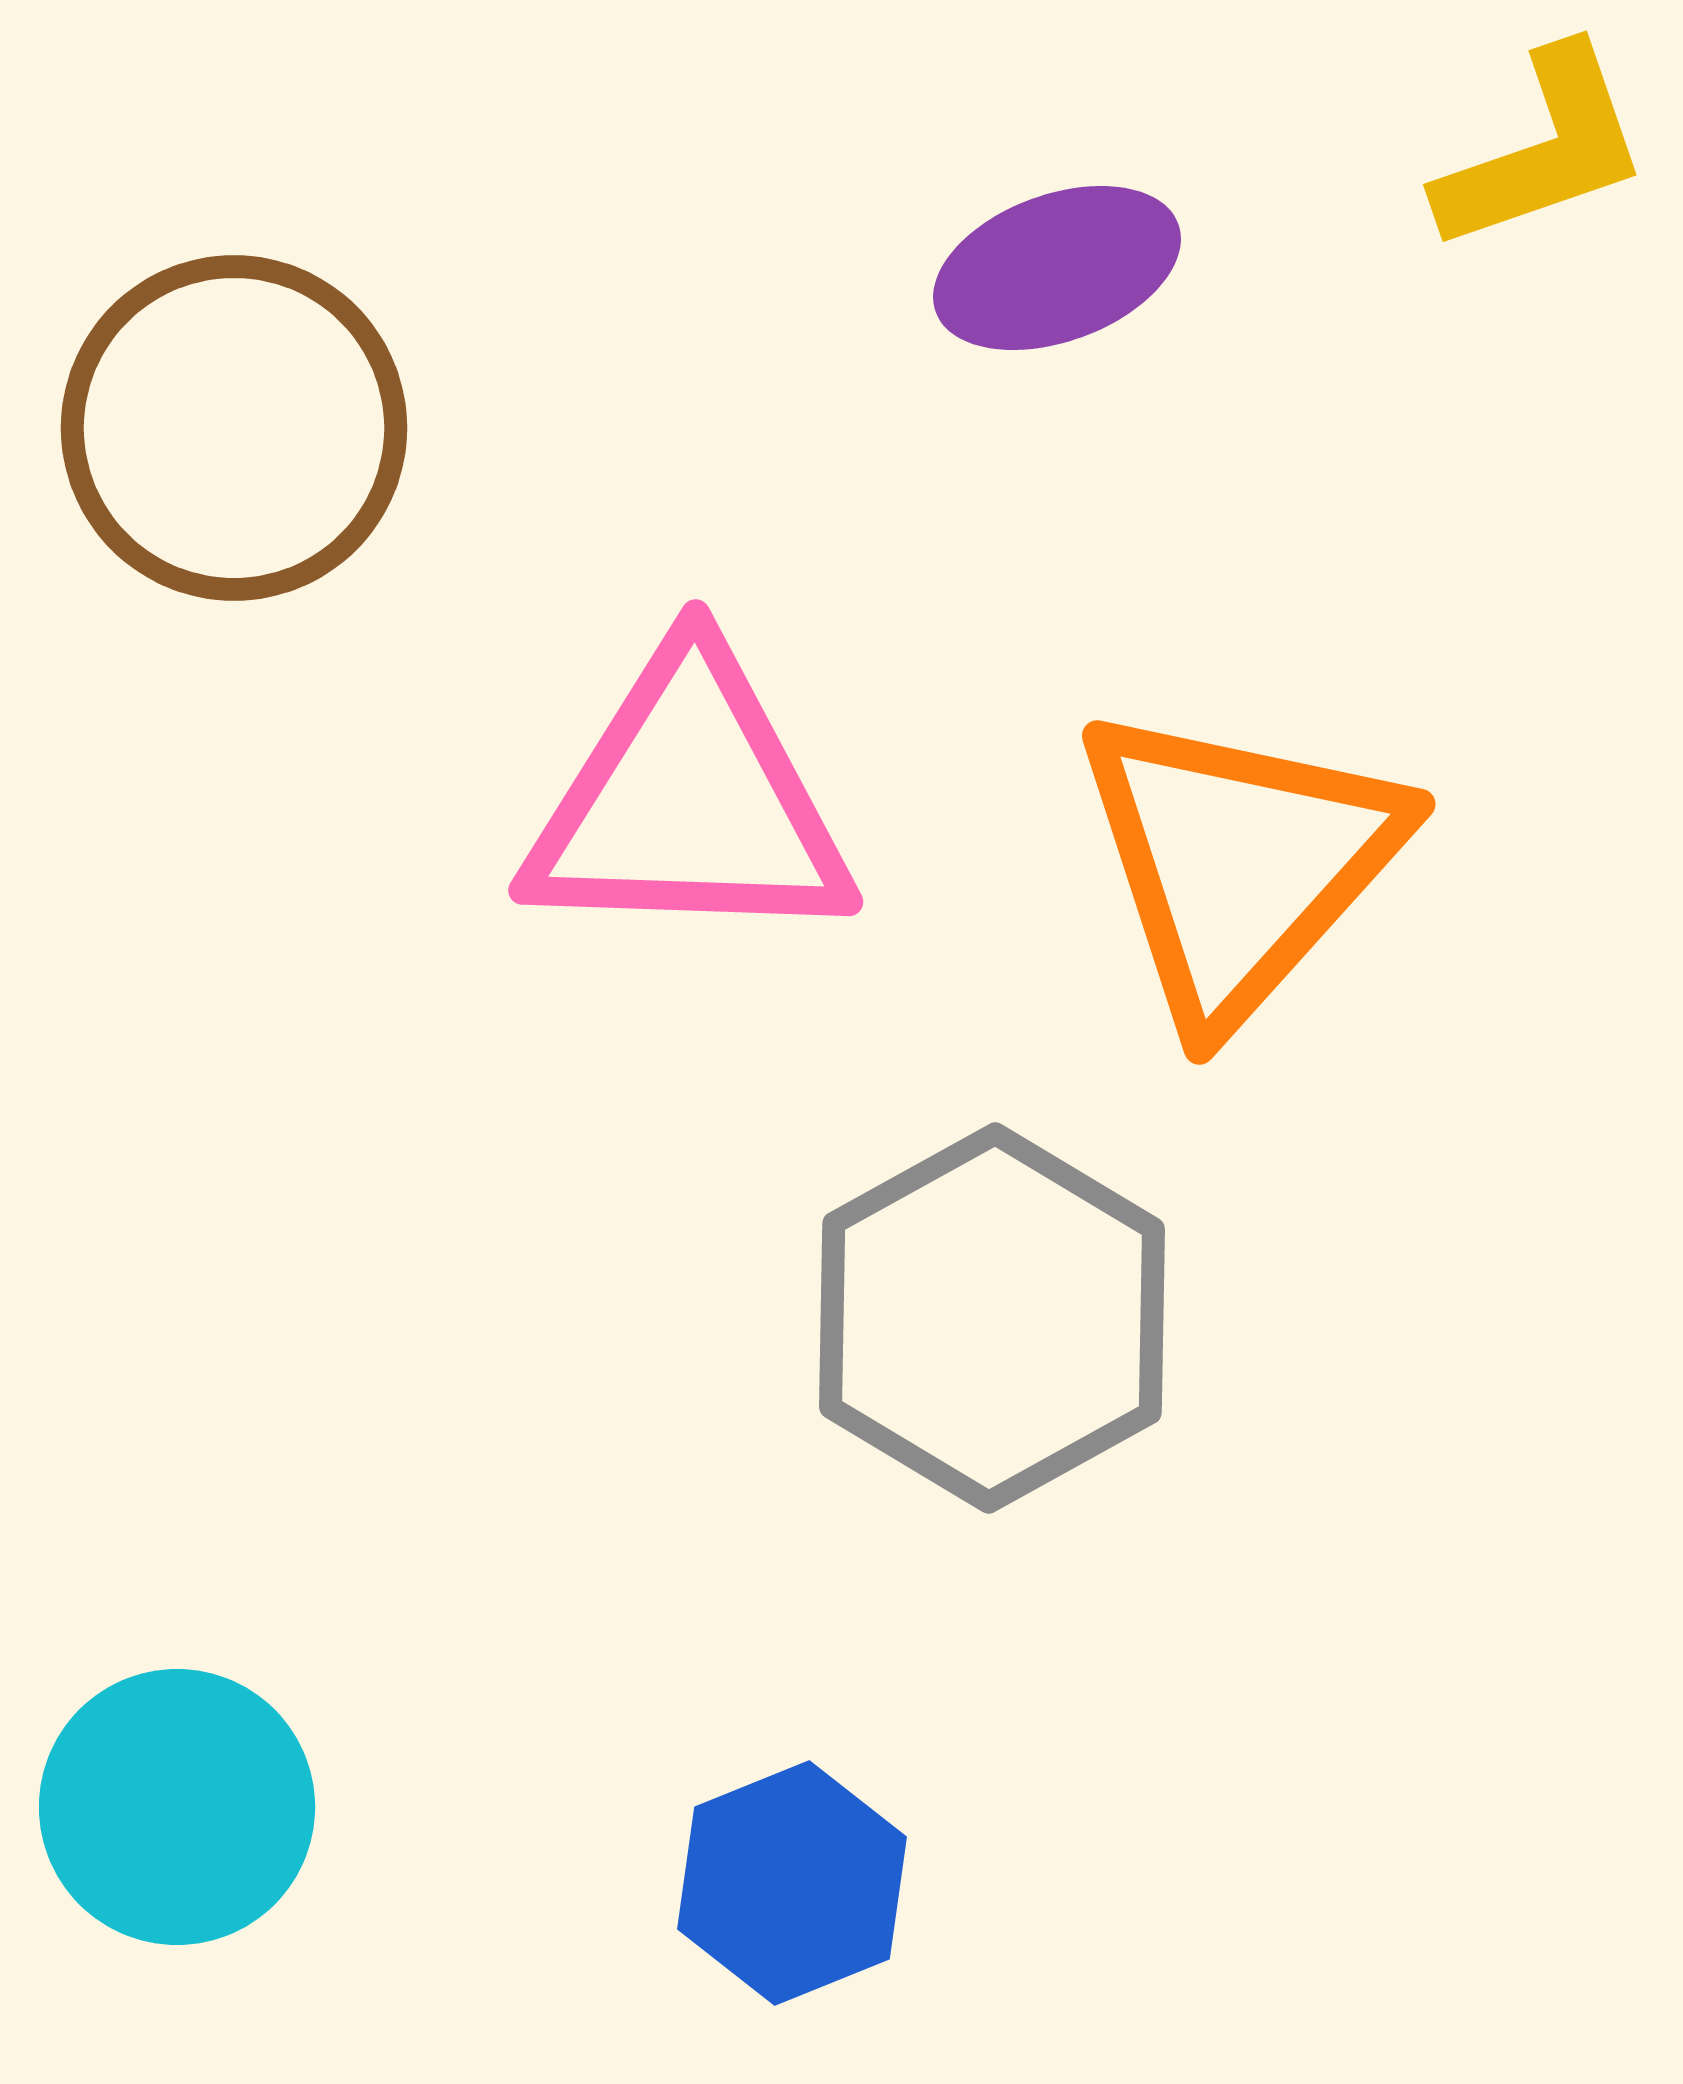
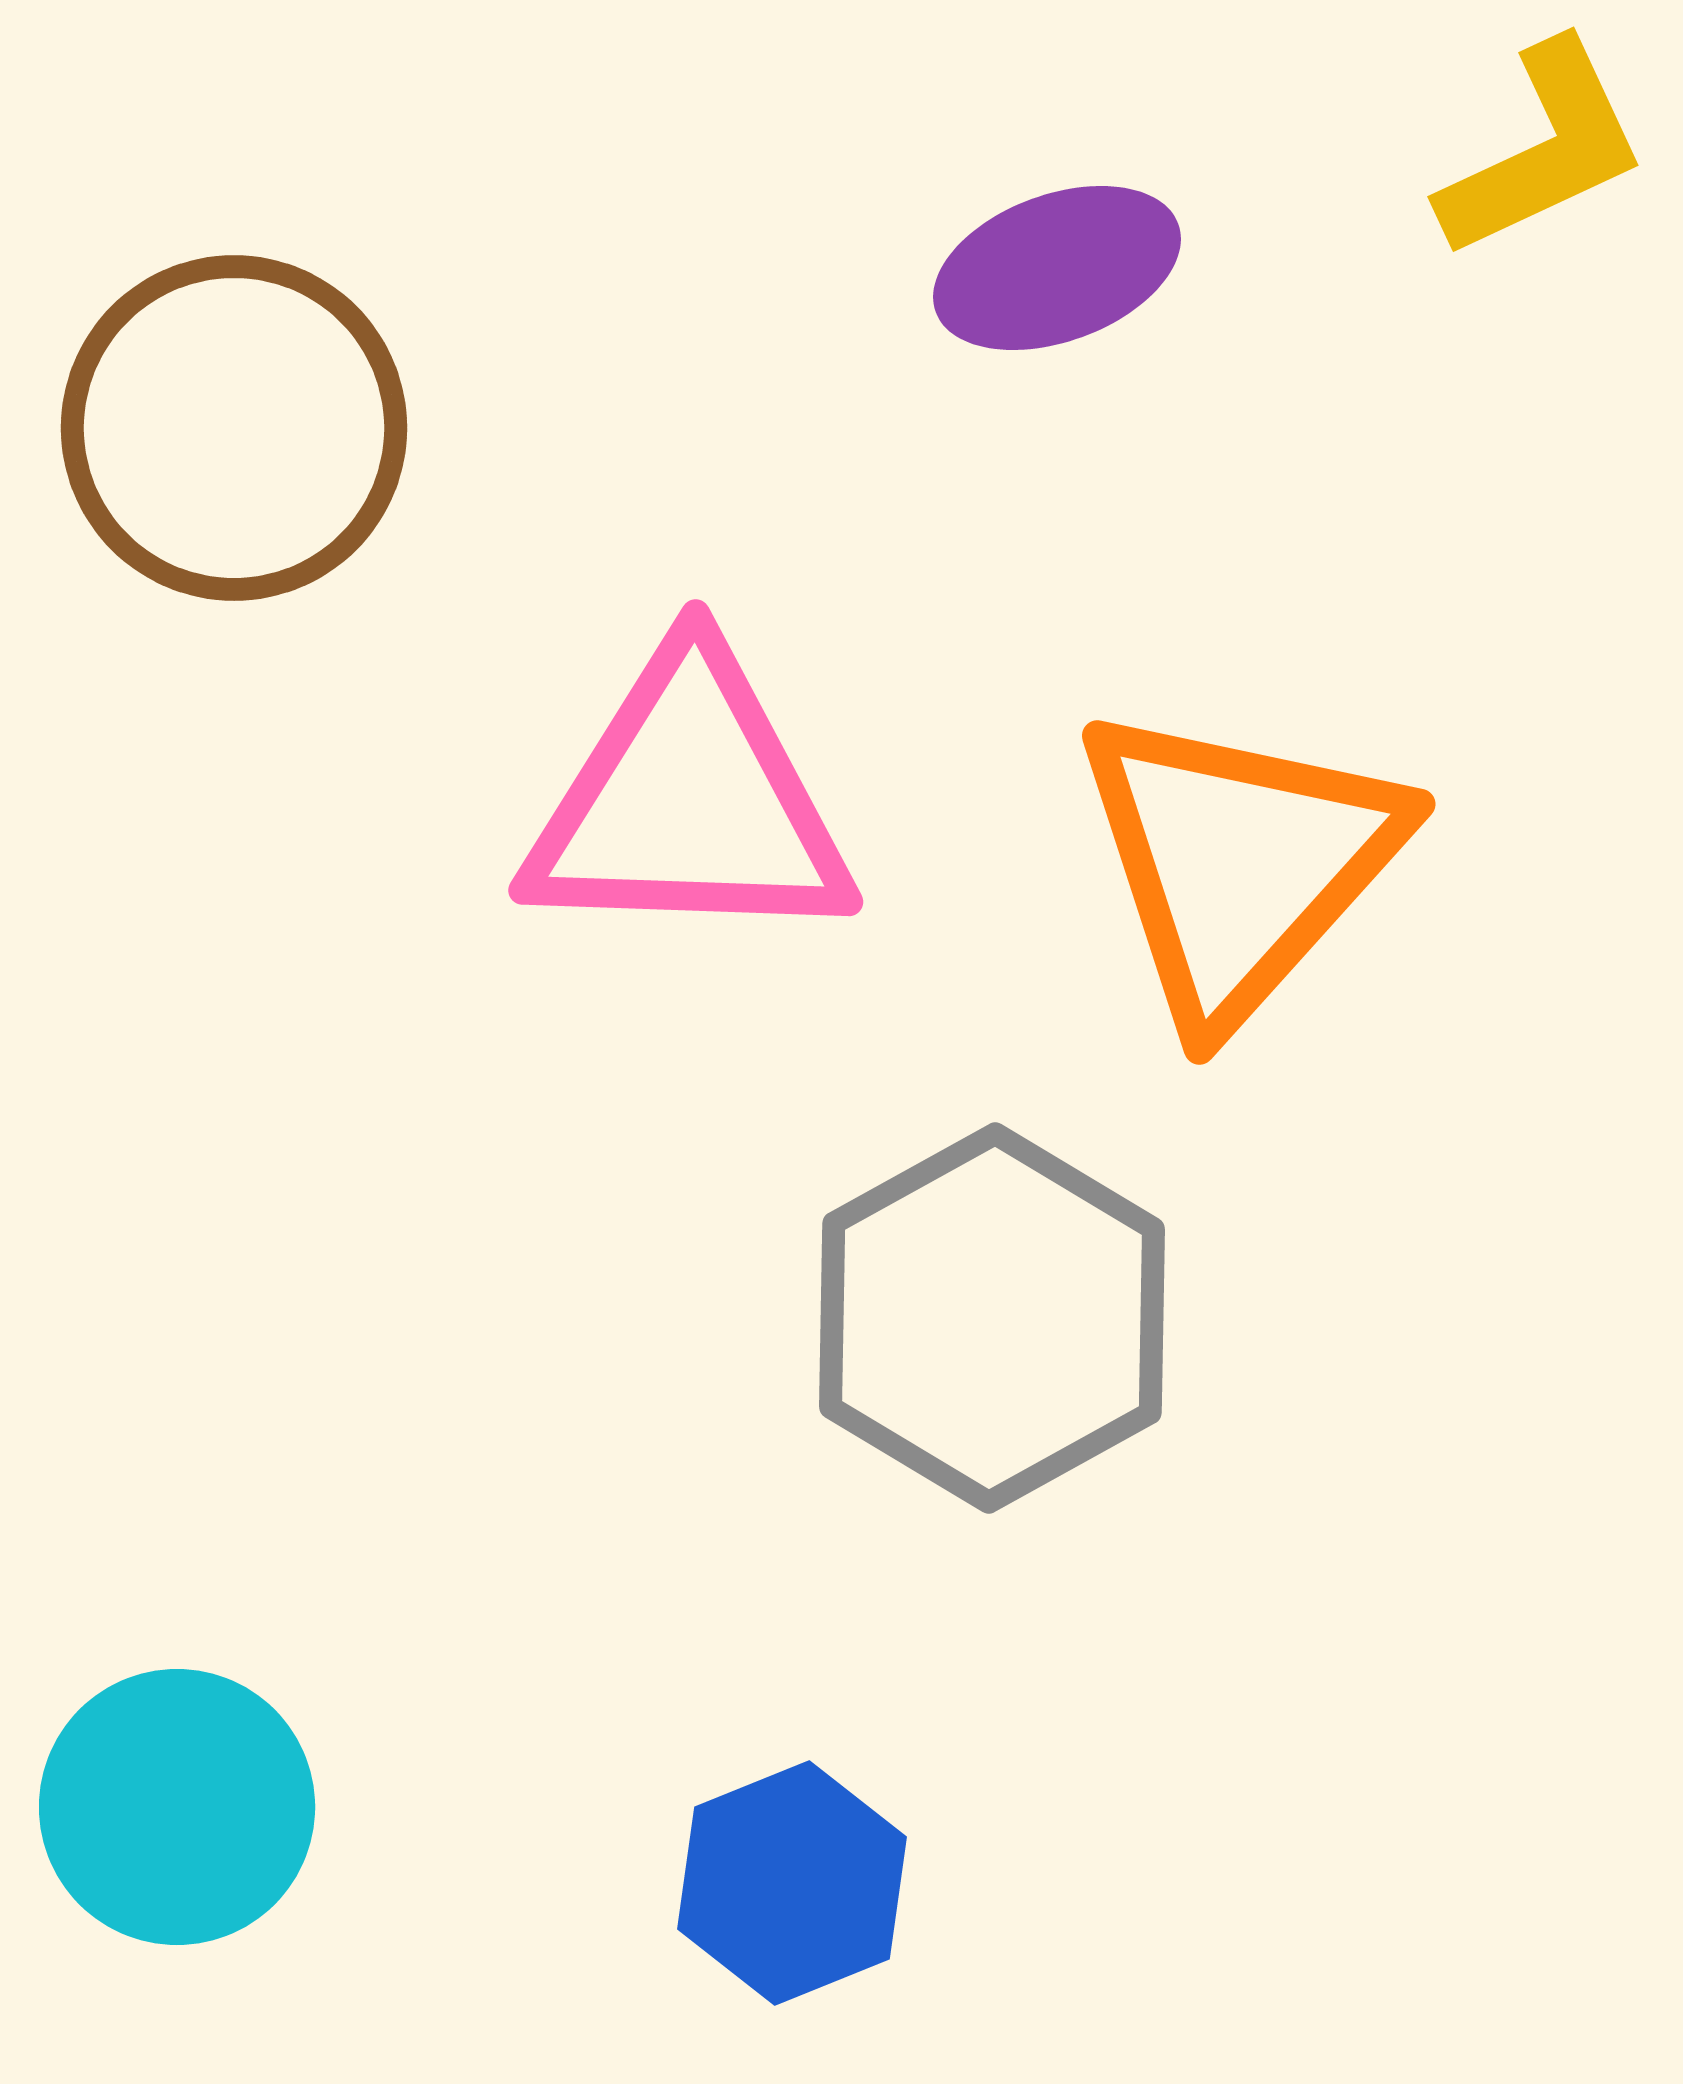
yellow L-shape: rotated 6 degrees counterclockwise
